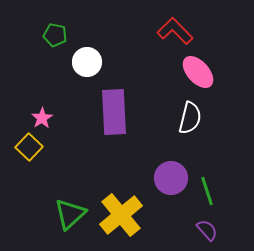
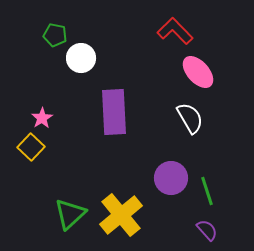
white circle: moved 6 px left, 4 px up
white semicircle: rotated 44 degrees counterclockwise
yellow square: moved 2 px right
